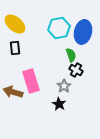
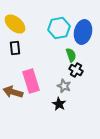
gray star: rotated 16 degrees counterclockwise
